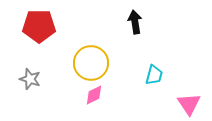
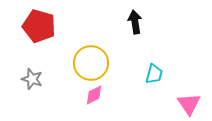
red pentagon: rotated 16 degrees clockwise
cyan trapezoid: moved 1 px up
gray star: moved 2 px right
